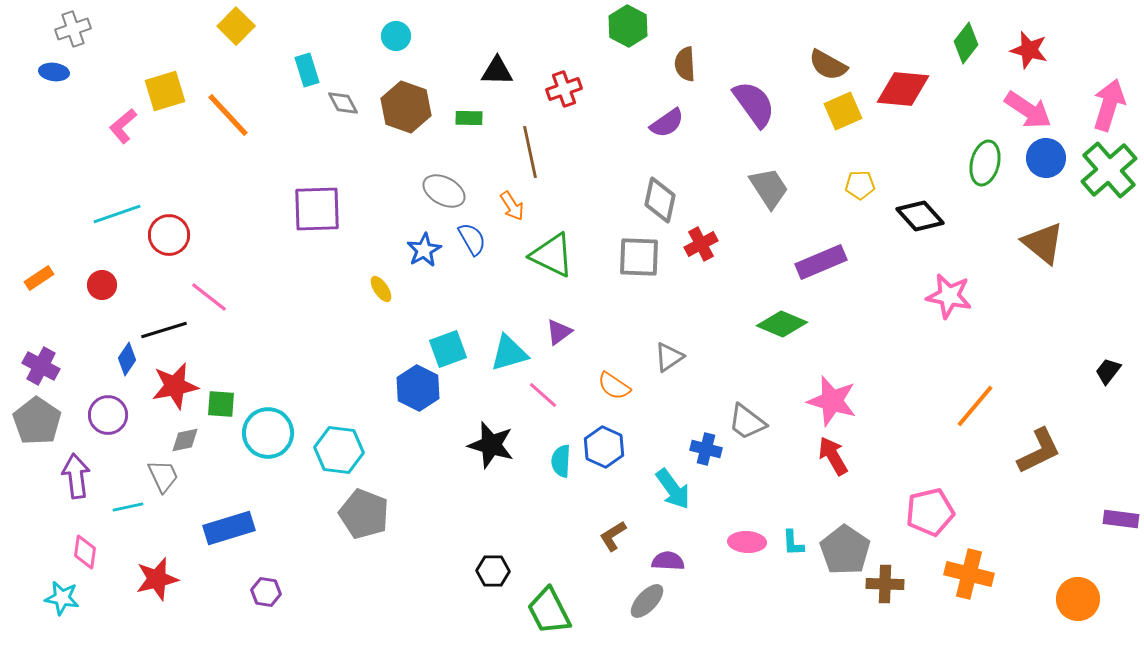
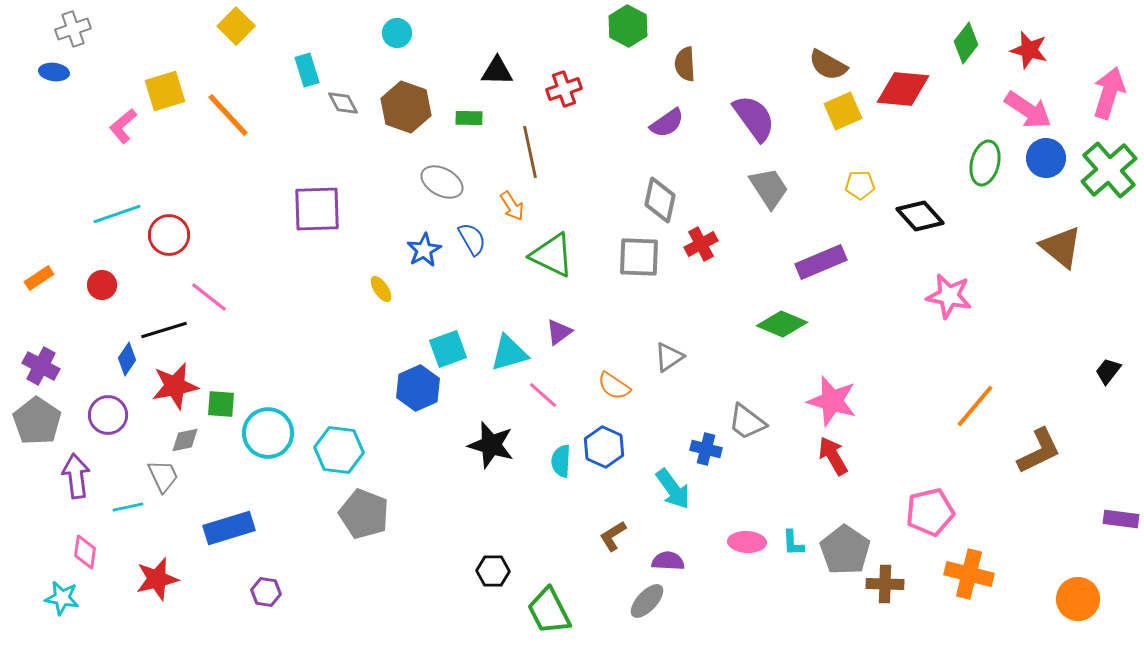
cyan circle at (396, 36): moved 1 px right, 3 px up
purple semicircle at (754, 104): moved 14 px down
pink arrow at (1109, 105): moved 12 px up
gray ellipse at (444, 191): moved 2 px left, 9 px up
brown triangle at (1043, 243): moved 18 px right, 4 px down
blue hexagon at (418, 388): rotated 9 degrees clockwise
